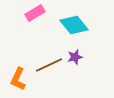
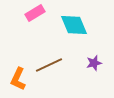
cyan diamond: rotated 16 degrees clockwise
purple star: moved 19 px right, 6 px down
